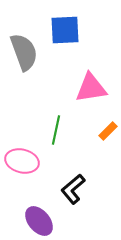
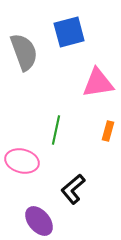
blue square: moved 4 px right, 2 px down; rotated 12 degrees counterclockwise
pink triangle: moved 7 px right, 5 px up
orange rectangle: rotated 30 degrees counterclockwise
